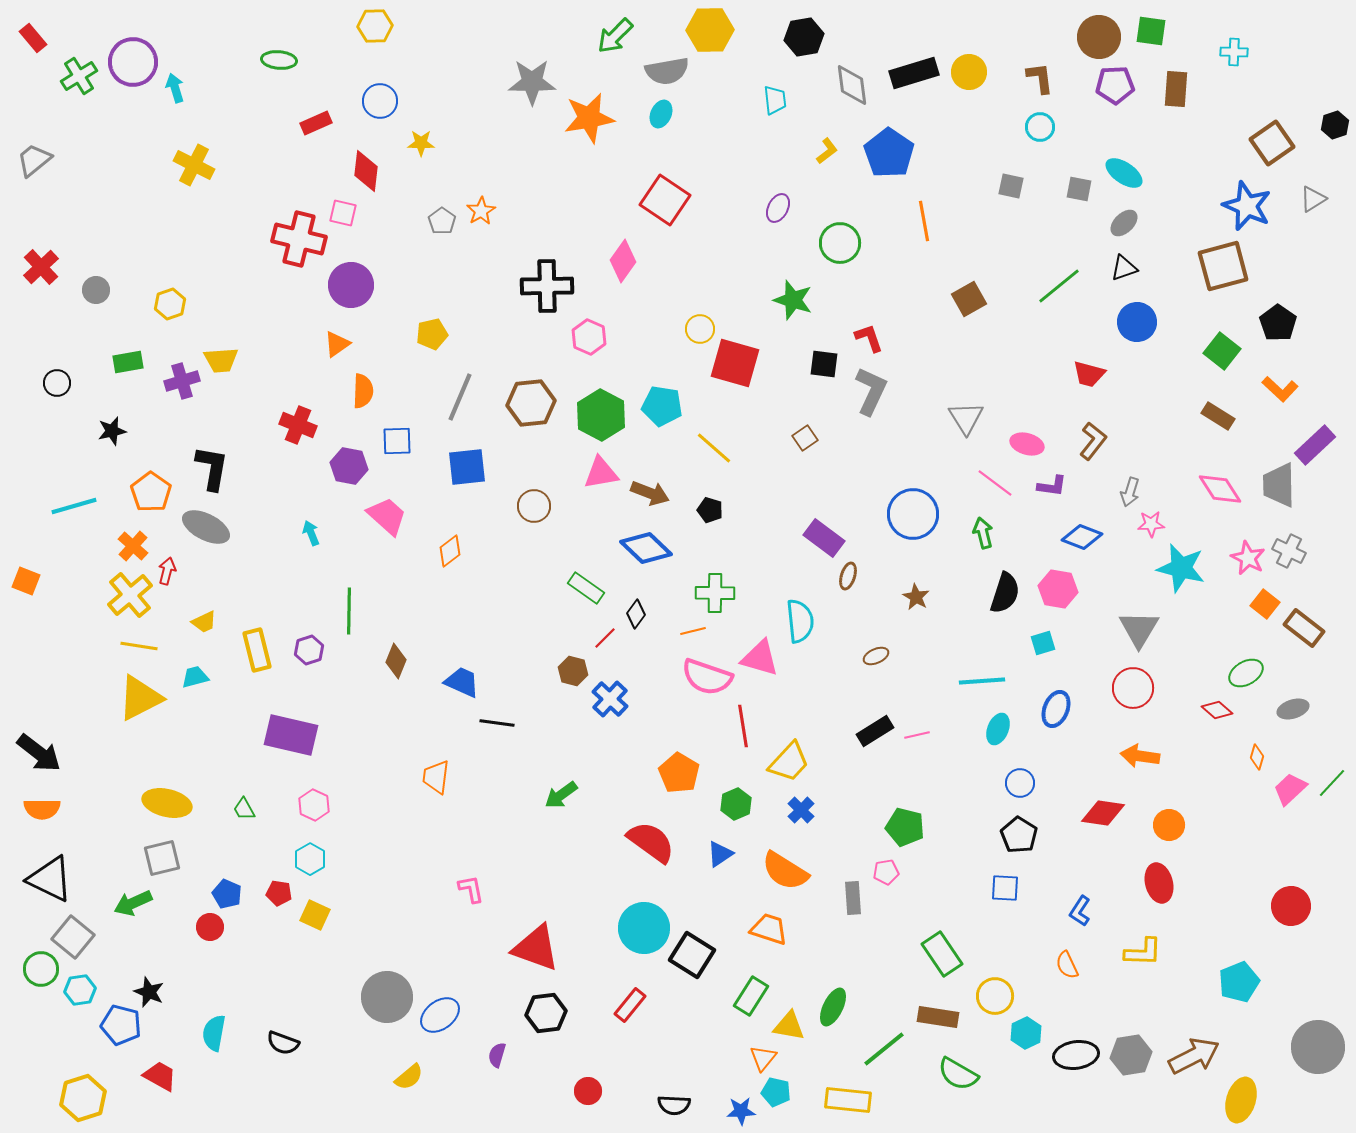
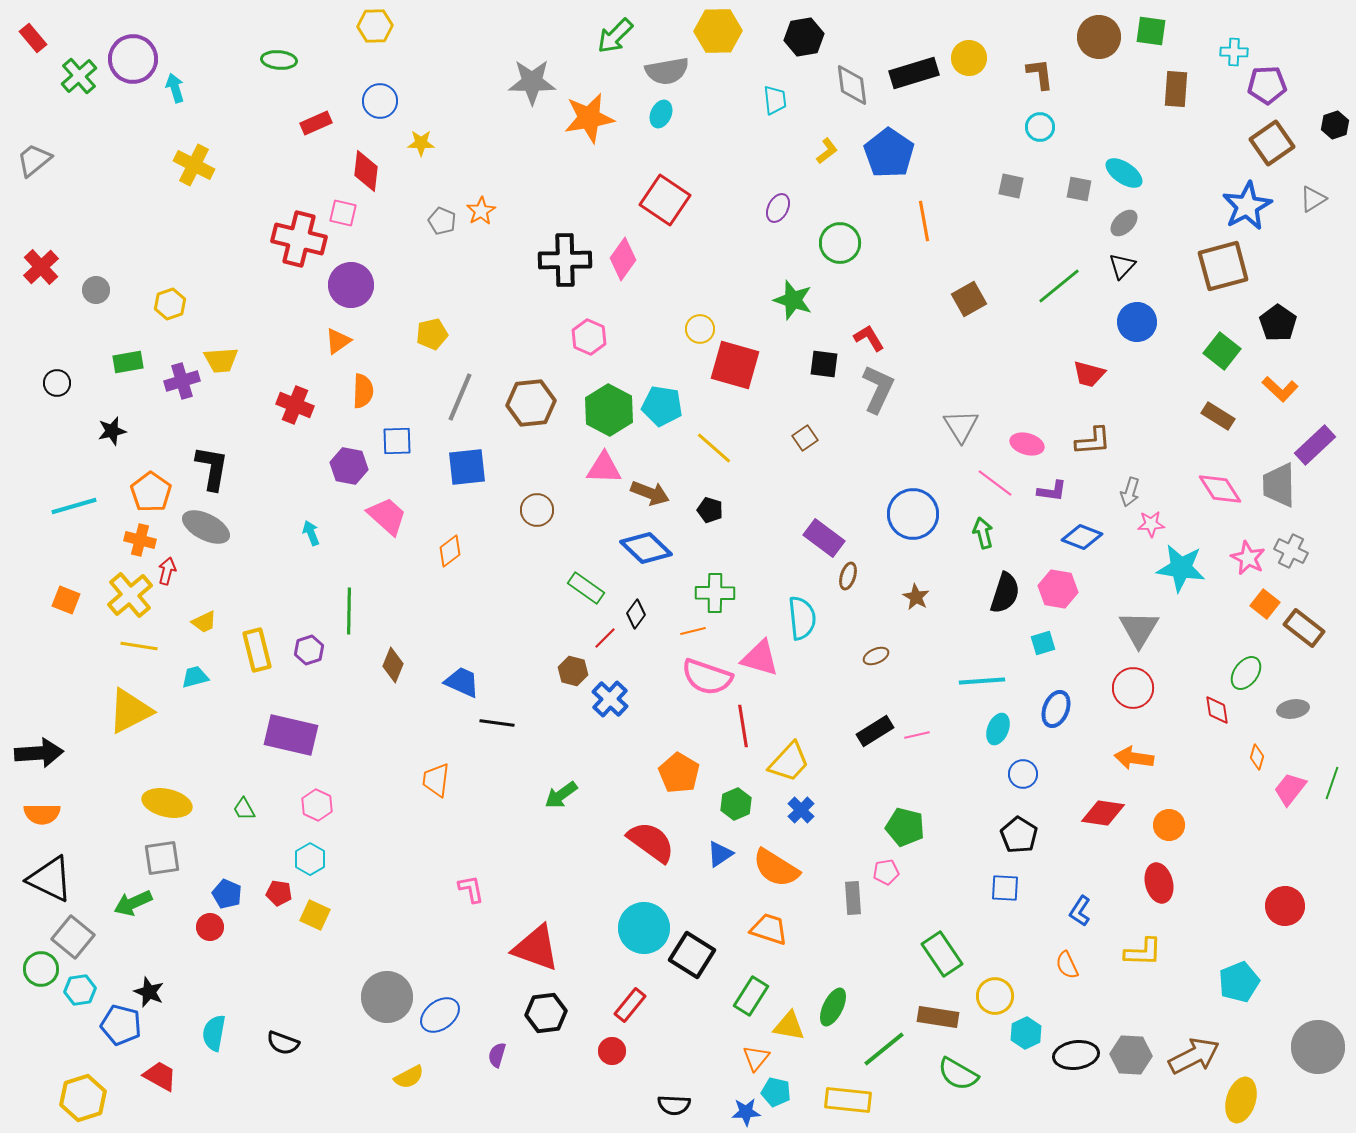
yellow hexagon at (710, 30): moved 8 px right, 1 px down
purple circle at (133, 62): moved 3 px up
yellow circle at (969, 72): moved 14 px up
green cross at (79, 76): rotated 9 degrees counterclockwise
brown L-shape at (1040, 78): moved 4 px up
purple pentagon at (1115, 85): moved 152 px right
blue star at (1247, 206): rotated 21 degrees clockwise
gray pentagon at (442, 221): rotated 12 degrees counterclockwise
pink diamond at (623, 261): moved 2 px up
black triangle at (1124, 268): moved 2 px left, 2 px up; rotated 28 degrees counterclockwise
black cross at (547, 286): moved 18 px right, 26 px up
red L-shape at (869, 338): rotated 12 degrees counterclockwise
orange triangle at (337, 344): moved 1 px right, 3 px up
red square at (735, 363): moved 2 px down
gray L-shape at (871, 391): moved 7 px right, 2 px up
green hexagon at (601, 415): moved 8 px right, 5 px up
gray triangle at (966, 418): moved 5 px left, 8 px down
red cross at (298, 425): moved 3 px left, 20 px up
brown L-shape at (1093, 441): rotated 48 degrees clockwise
pink triangle at (601, 473): moved 3 px right, 5 px up; rotated 12 degrees clockwise
purple L-shape at (1052, 486): moved 5 px down
brown circle at (534, 506): moved 3 px right, 4 px down
orange cross at (133, 546): moved 7 px right, 6 px up; rotated 28 degrees counterclockwise
gray cross at (1289, 551): moved 2 px right
cyan star at (1181, 568): rotated 6 degrees counterclockwise
orange square at (26, 581): moved 40 px right, 19 px down
cyan semicircle at (800, 621): moved 2 px right, 3 px up
brown diamond at (396, 661): moved 3 px left, 4 px down
green ellipse at (1246, 673): rotated 24 degrees counterclockwise
yellow triangle at (140, 698): moved 10 px left, 13 px down
gray ellipse at (1293, 709): rotated 8 degrees clockwise
red diamond at (1217, 710): rotated 40 degrees clockwise
black arrow at (39, 753): rotated 42 degrees counterclockwise
orange arrow at (1140, 756): moved 6 px left, 2 px down
orange trapezoid at (436, 777): moved 3 px down
blue circle at (1020, 783): moved 3 px right, 9 px up
green line at (1332, 783): rotated 24 degrees counterclockwise
pink trapezoid at (1290, 789): rotated 9 degrees counterclockwise
pink hexagon at (314, 805): moved 3 px right
orange semicircle at (42, 809): moved 5 px down
gray square at (162, 858): rotated 6 degrees clockwise
orange semicircle at (785, 871): moved 9 px left, 3 px up
red circle at (1291, 906): moved 6 px left
gray hexagon at (1131, 1055): rotated 12 degrees clockwise
orange triangle at (763, 1058): moved 7 px left
yellow semicircle at (409, 1077): rotated 12 degrees clockwise
red circle at (588, 1091): moved 24 px right, 40 px up
blue star at (741, 1111): moved 5 px right, 1 px down
